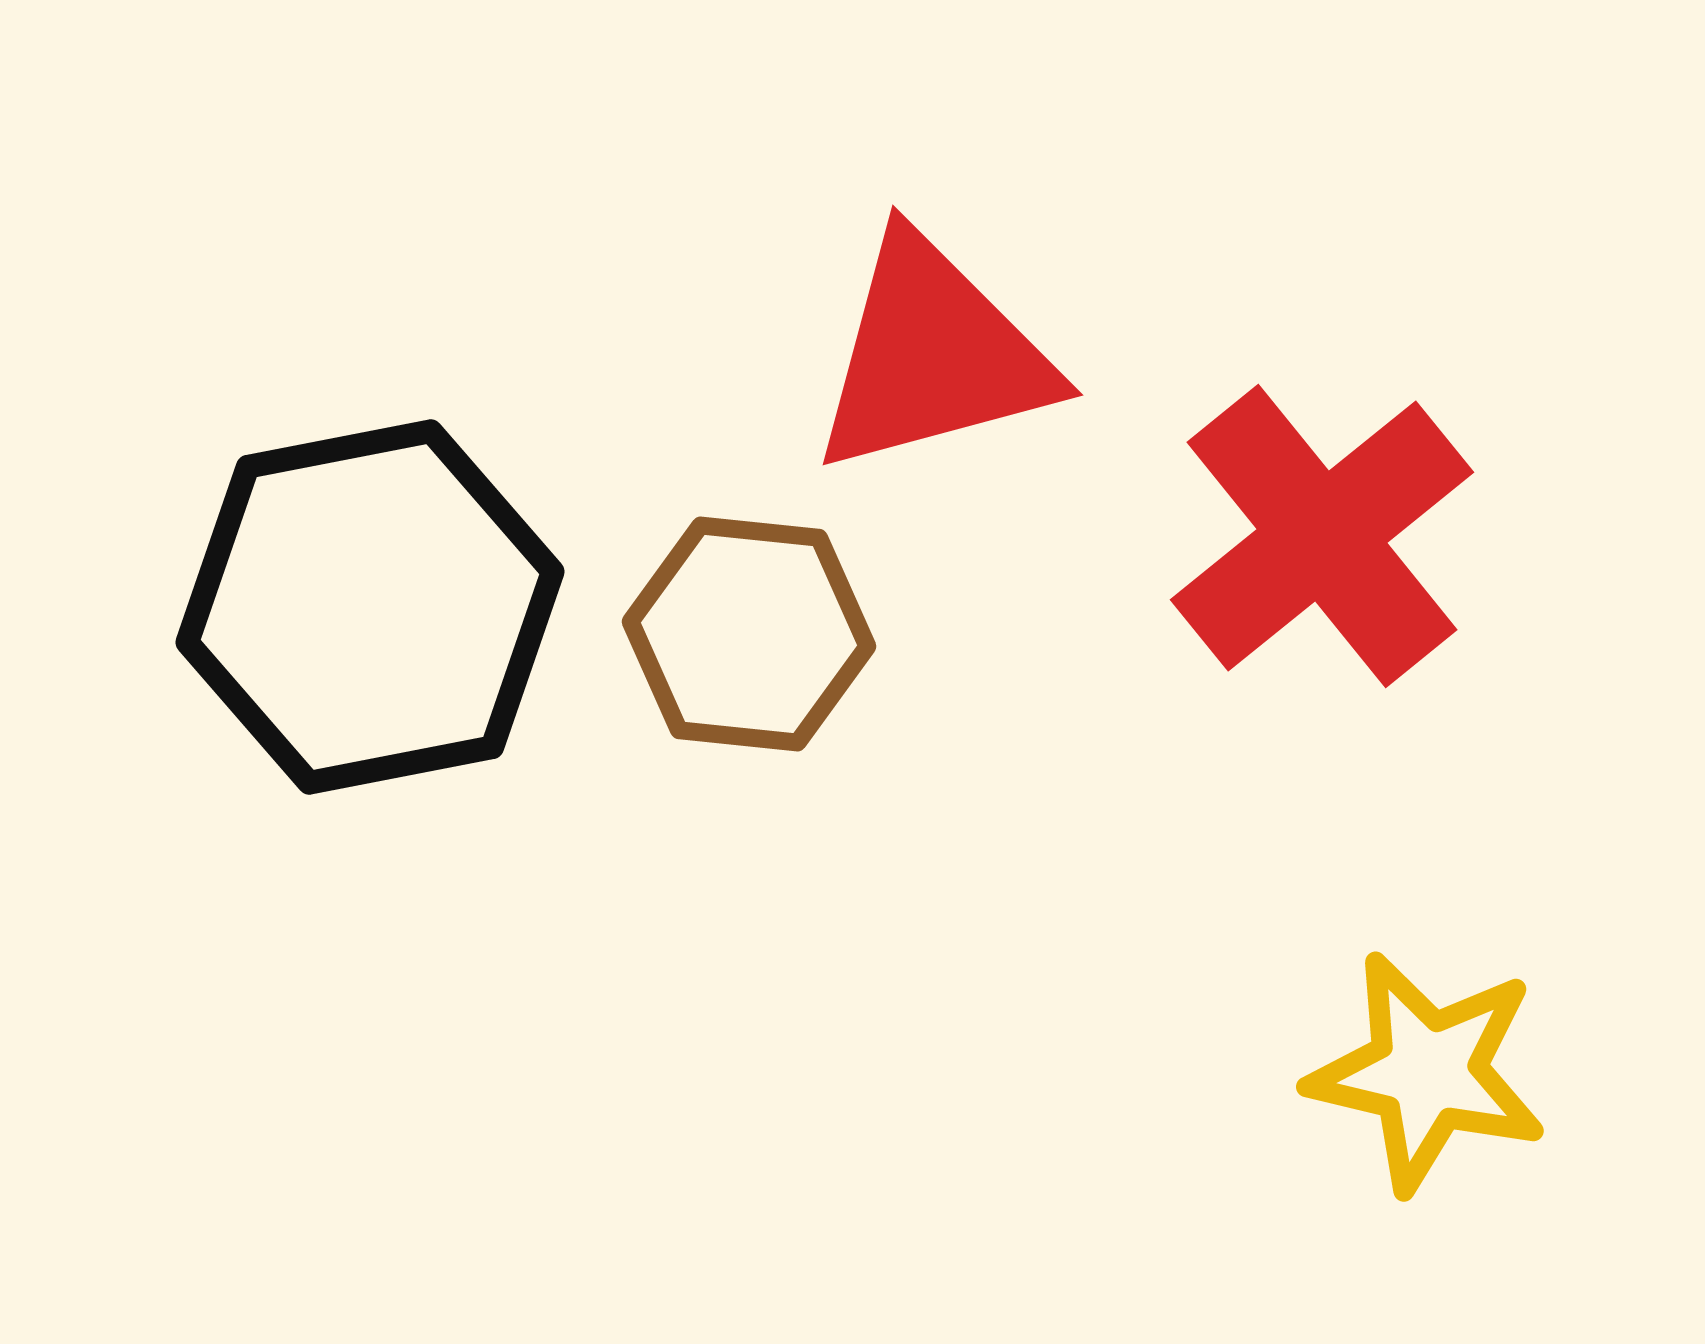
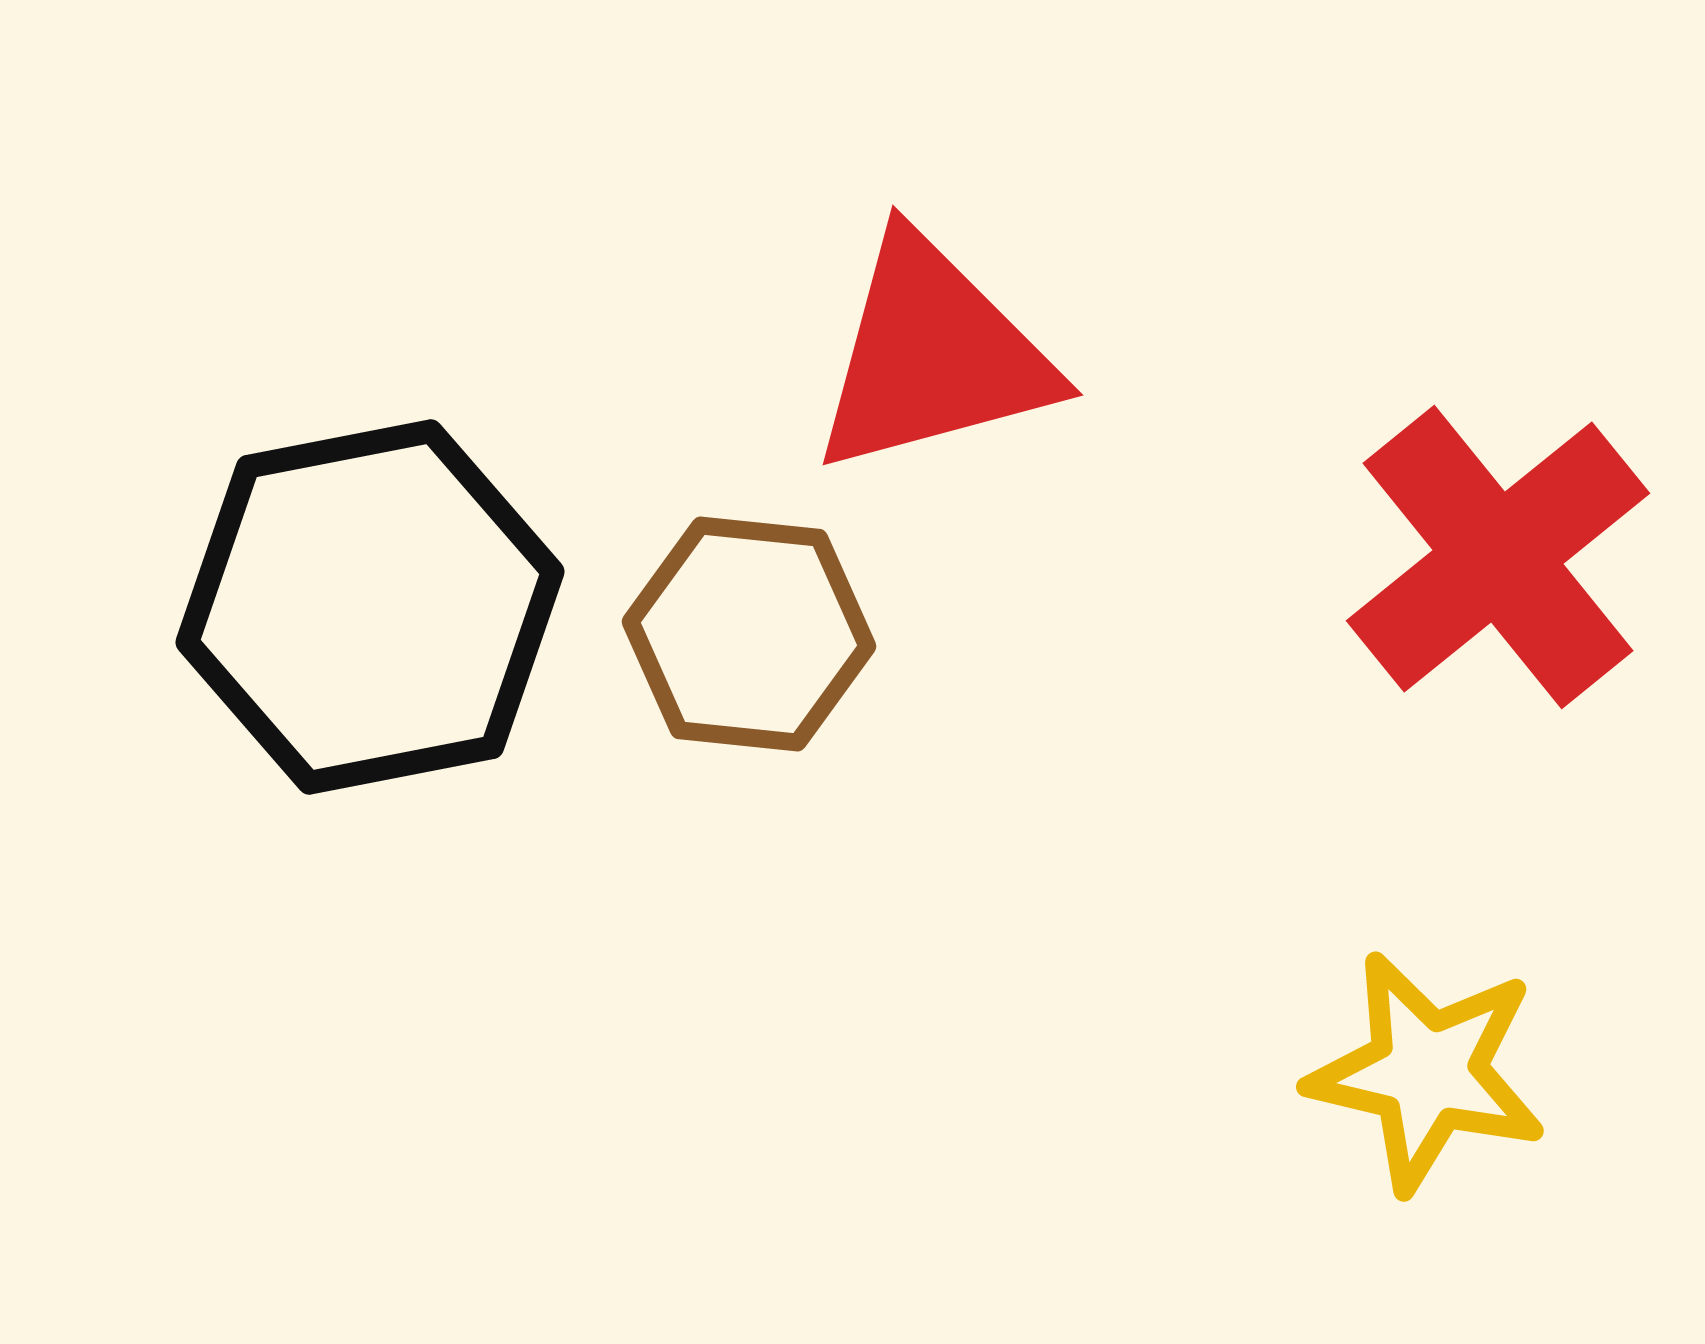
red cross: moved 176 px right, 21 px down
